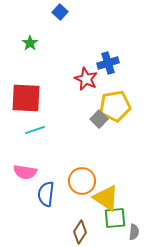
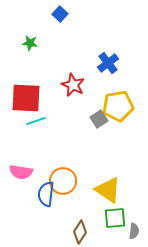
blue square: moved 2 px down
green star: rotated 28 degrees counterclockwise
blue cross: rotated 20 degrees counterclockwise
red star: moved 13 px left, 6 px down
yellow pentagon: moved 3 px right
gray square: rotated 12 degrees clockwise
cyan line: moved 1 px right, 9 px up
pink semicircle: moved 4 px left
orange circle: moved 19 px left
yellow triangle: moved 2 px right, 8 px up
gray semicircle: moved 1 px up
